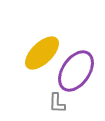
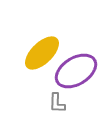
purple ellipse: rotated 24 degrees clockwise
